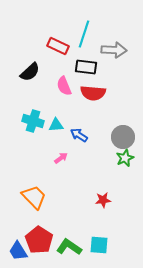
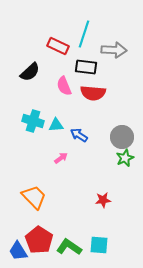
gray circle: moved 1 px left
